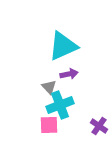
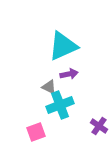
gray triangle: rotated 21 degrees counterclockwise
pink square: moved 13 px left, 7 px down; rotated 18 degrees counterclockwise
